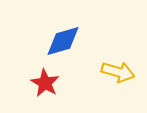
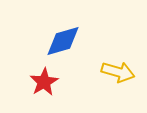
red star: moved 1 px left, 1 px up; rotated 12 degrees clockwise
